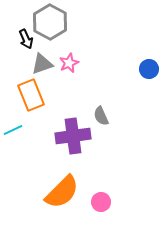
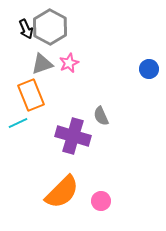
gray hexagon: moved 5 px down
black arrow: moved 10 px up
cyan line: moved 5 px right, 7 px up
purple cross: rotated 24 degrees clockwise
pink circle: moved 1 px up
